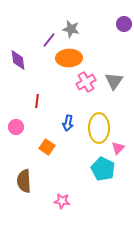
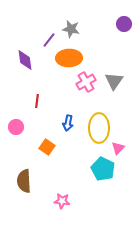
purple diamond: moved 7 px right
